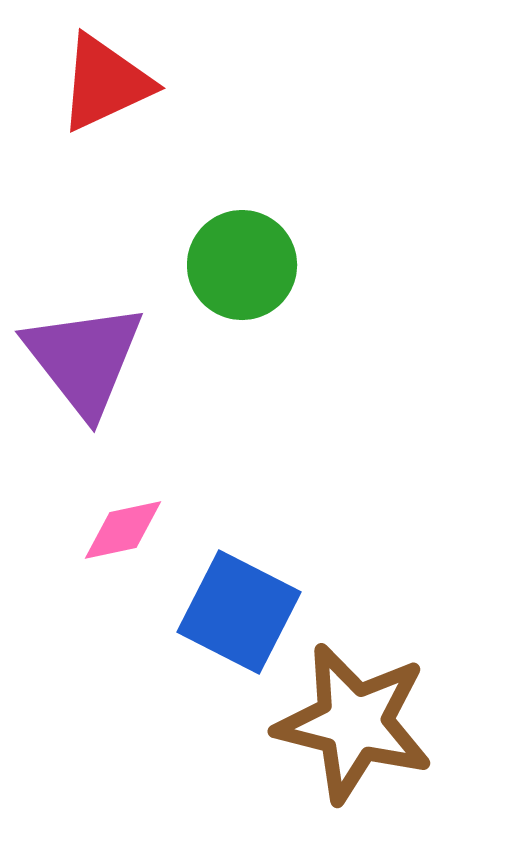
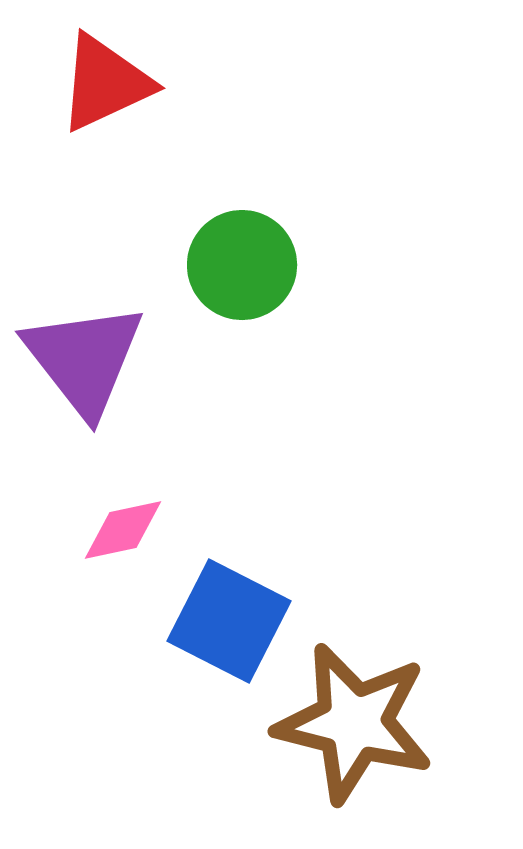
blue square: moved 10 px left, 9 px down
